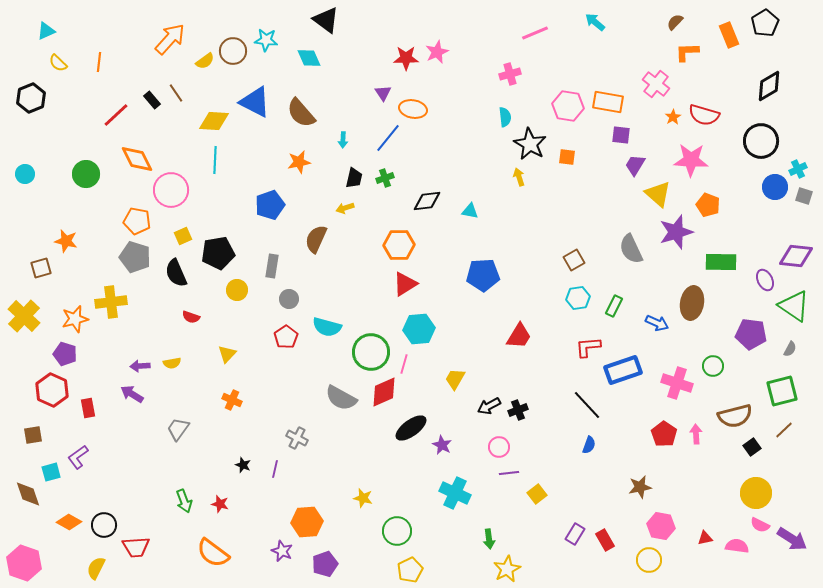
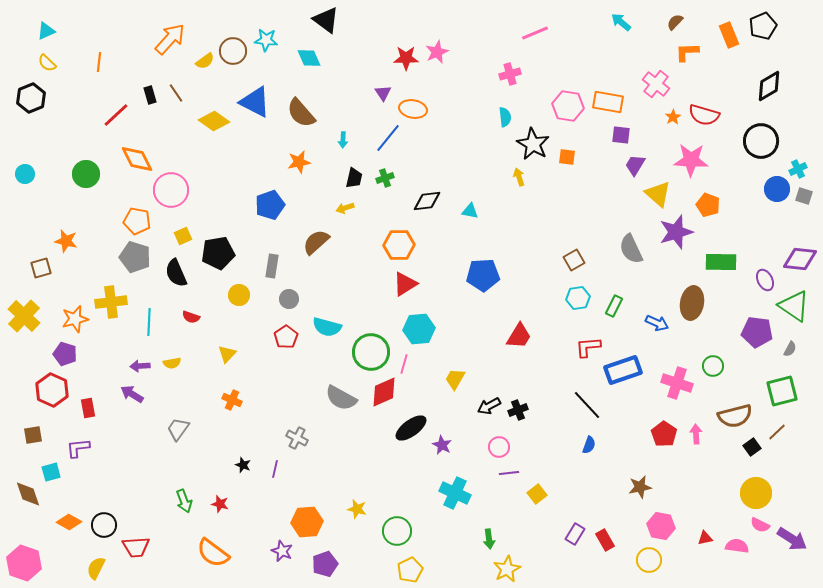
cyan arrow at (595, 22): moved 26 px right
black pentagon at (765, 23): moved 2 px left, 3 px down; rotated 8 degrees clockwise
yellow semicircle at (58, 63): moved 11 px left
black rectangle at (152, 100): moved 2 px left, 5 px up; rotated 24 degrees clockwise
yellow diamond at (214, 121): rotated 32 degrees clockwise
black star at (530, 144): moved 3 px right
cyan line at (215, 160): moved 66 px left, 162 px down
blue circle at (775, 187): moved 2 px right, 2 px down
brown semicircle at (316, 239): moved 3 px down; rotated 24 degrees clockwise
purple diamond at (796, 256): moved 4 px right, 3 px down
yellow circle at (237, 290): moved 2 px right, 5 px down
purple pentagon at (751, 334): moved 6 px right, 2 px up
brown line at (784, 430): moved 7 px left, 2 px down
purple L-shape at (78, 457): moved 9 px up; rotated 30 degrees clockwise
yellow star at (363, 498): moved 6 px left, 11 px down
